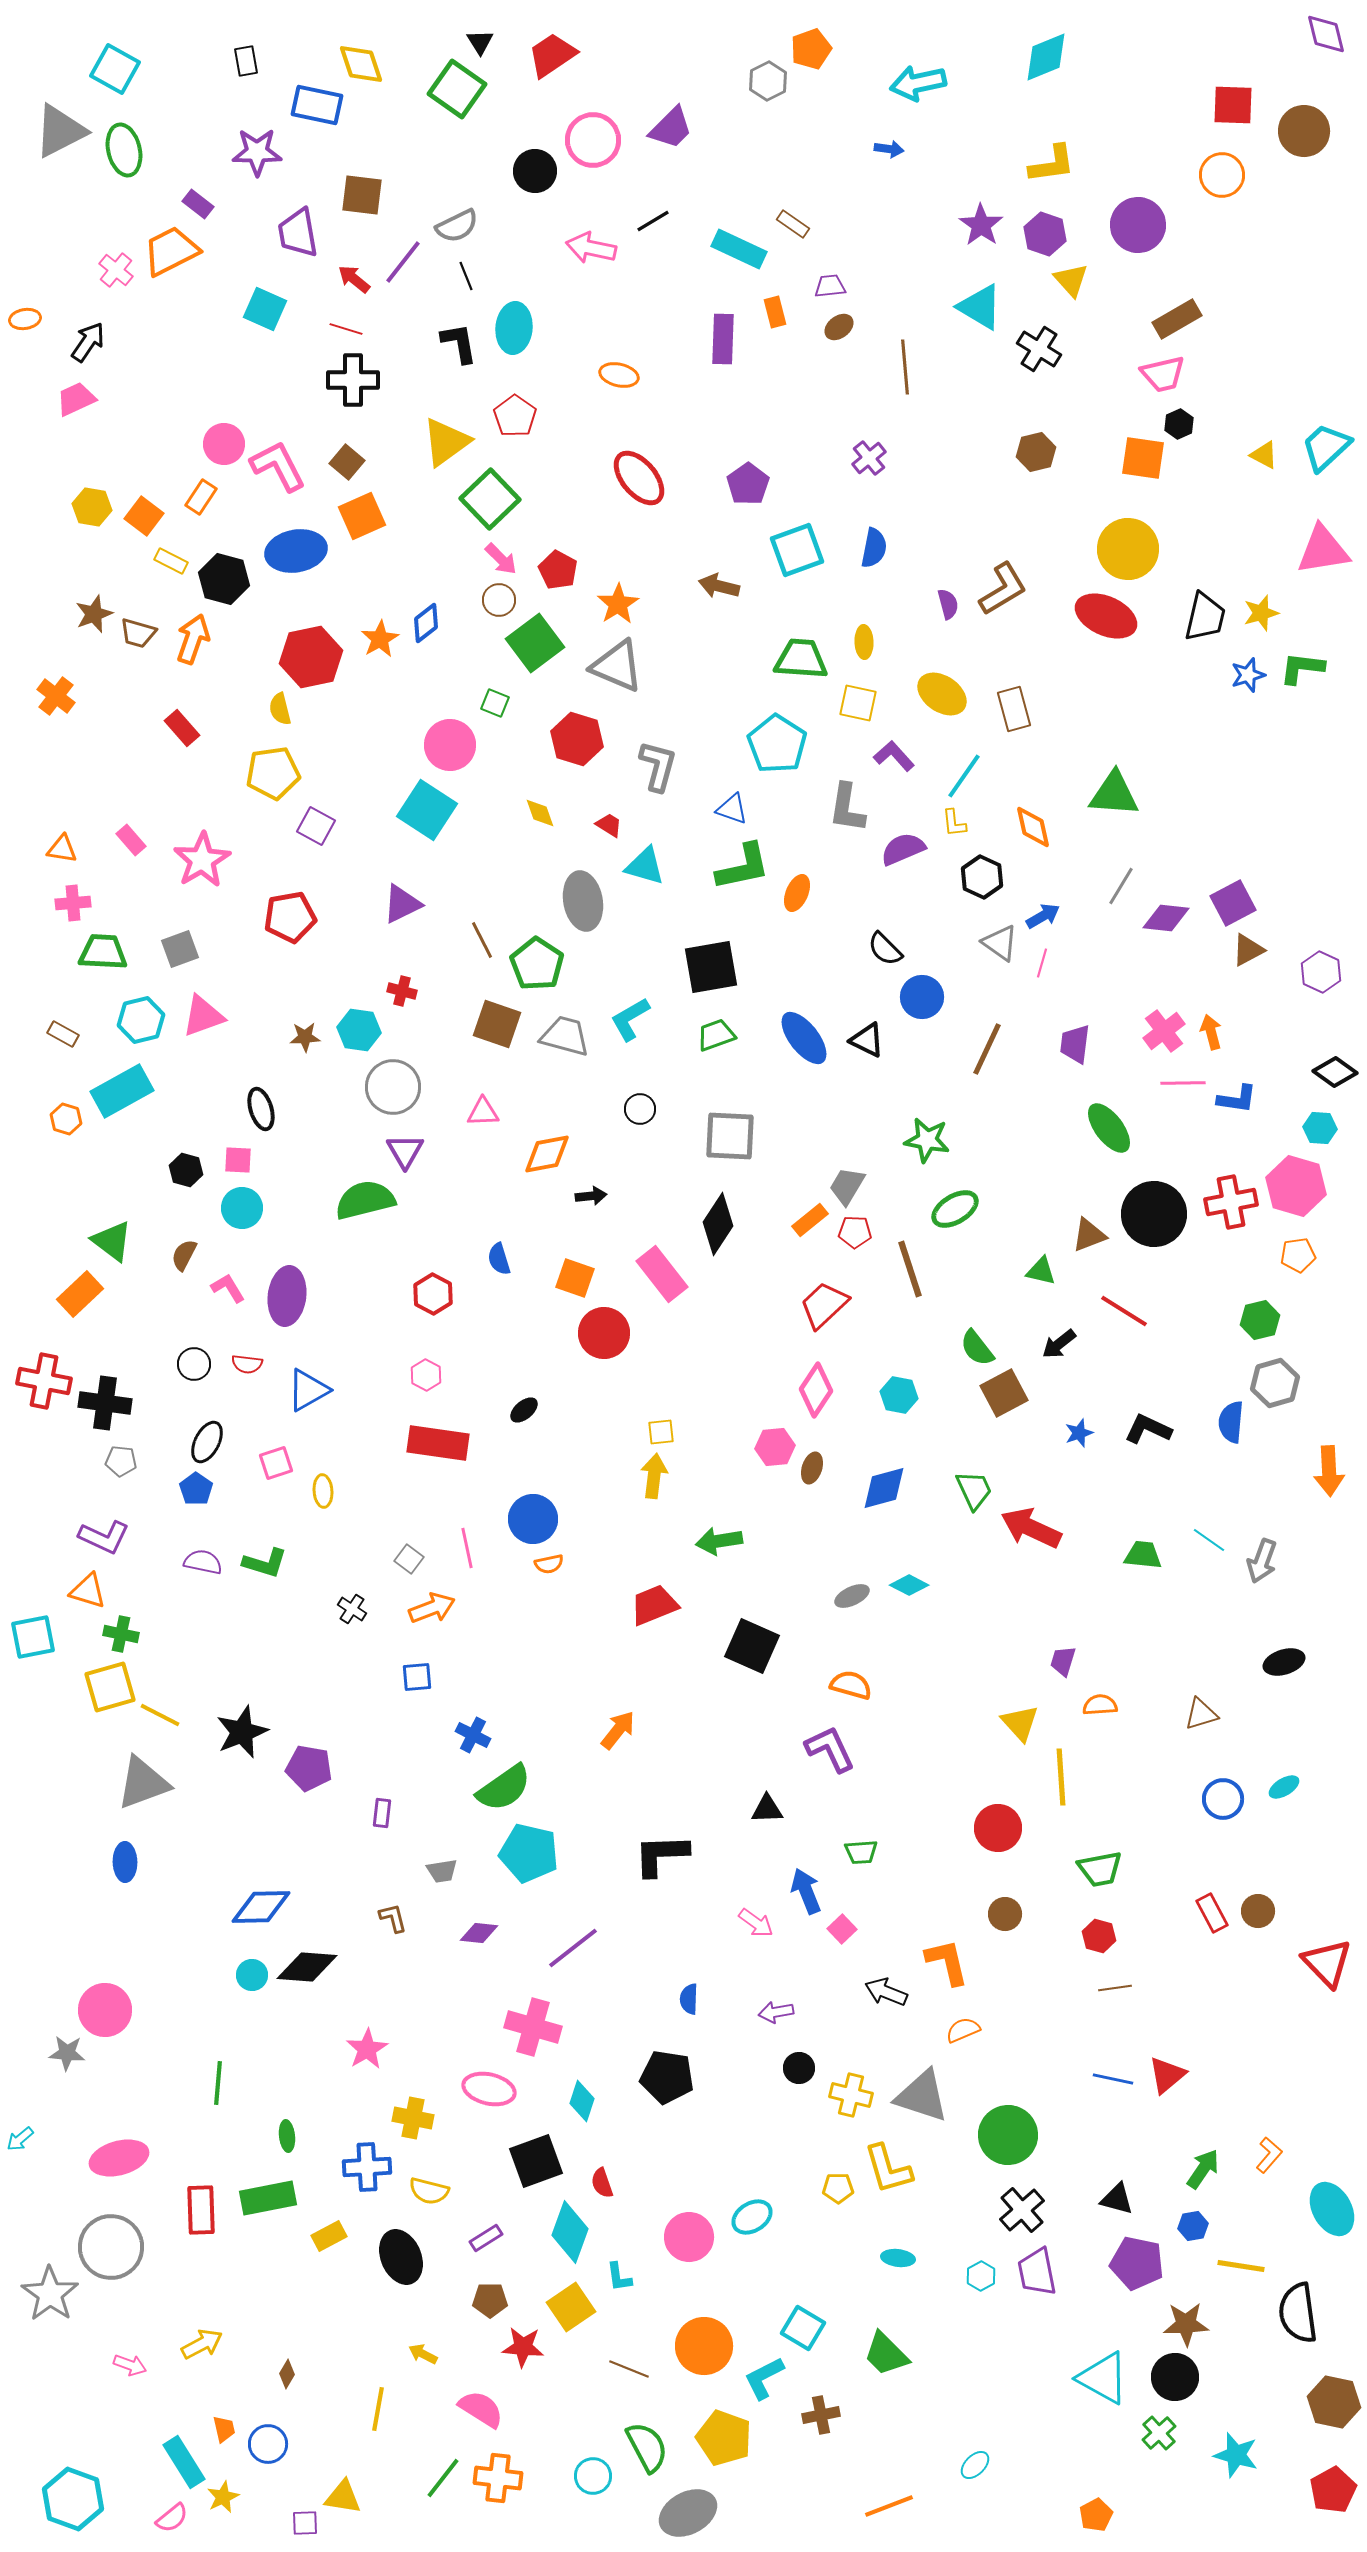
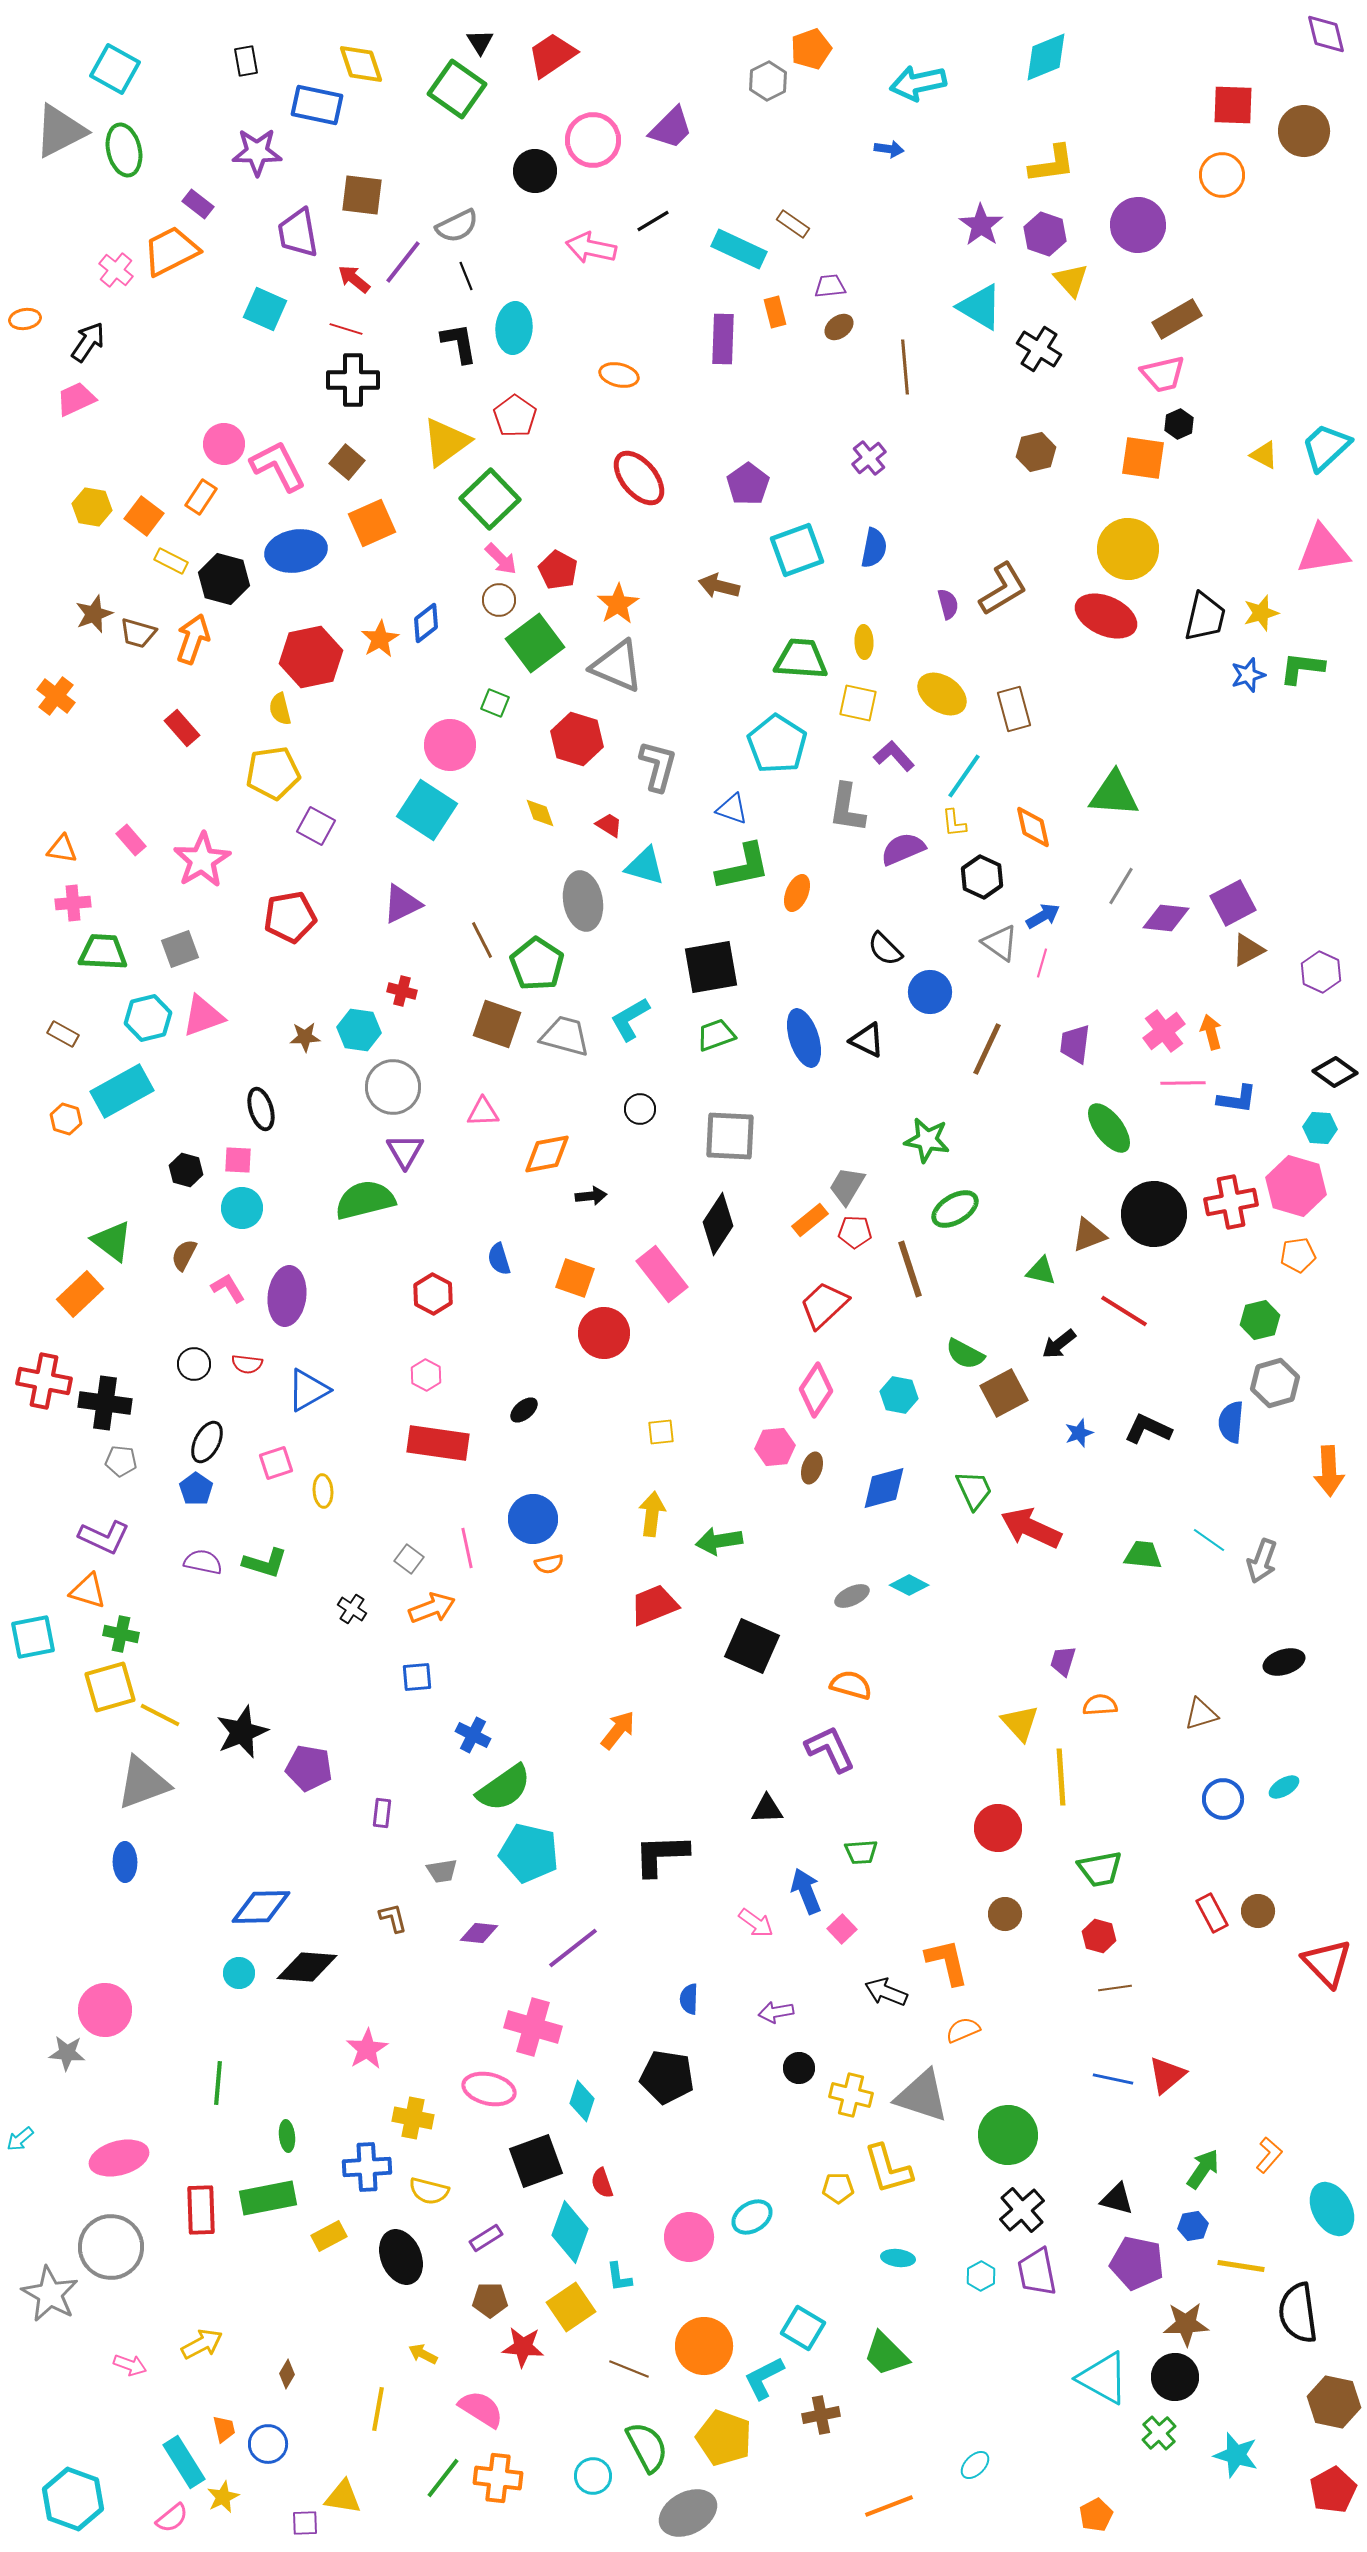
orange square at (362, 516): moved 10 px right, 7 px down
blue circle at (922, 997): moved 8 px right, 5 px up
cyan hexagon at (141, 1020): moved 7 px right, 2 px up
blue ellipse at (804, 1038): rotated 20 degrees clockwise
green semicircle at (977, 1348): moved 12 px left, 6 px down; rotated 24 degrees counterclockwise
yellow arrow at (654, 1476): moved 2 px left, 38 px down
cyan circle at (252, 1975): moved 13 px left, 2 px up
gray star at (50, 2294): rotated 6 degrees counterclockwise
